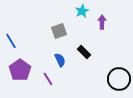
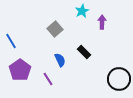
gray square: moved 4 px left, 2 px up; rotated 21 degrees counterclockwise
